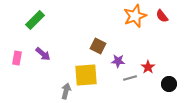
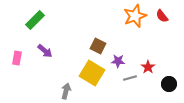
purple arrow: moved 2 px right, 3 px up
yellow square: moved 6 px right, 2 px up; rotated 35 degrees clockwise
